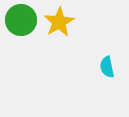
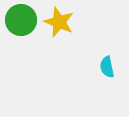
yellow star: rotated 20 degrees counterclockwise
